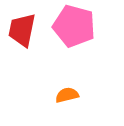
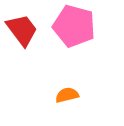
red trapezoid: rotated 132 degrees clockwise
